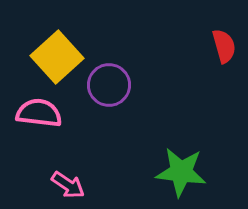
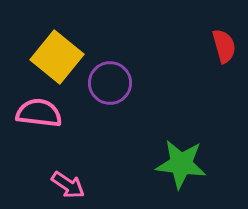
yellow square: rotated 9 degrees counterclockwise
purple circle: moved 1 px right, 2 px up
green star: moved 8 px up
